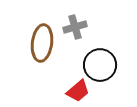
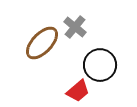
gray cross: rotated 35 degrees counterclockwise
brown ellipse: rotated 36 degrees clockwise
